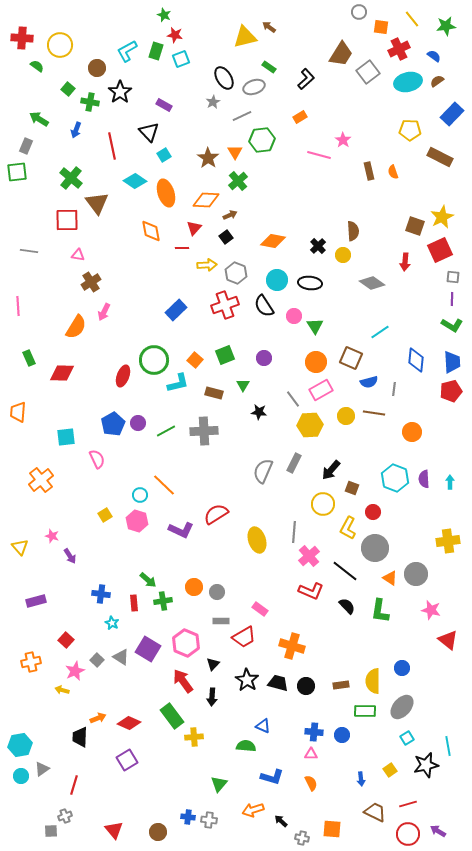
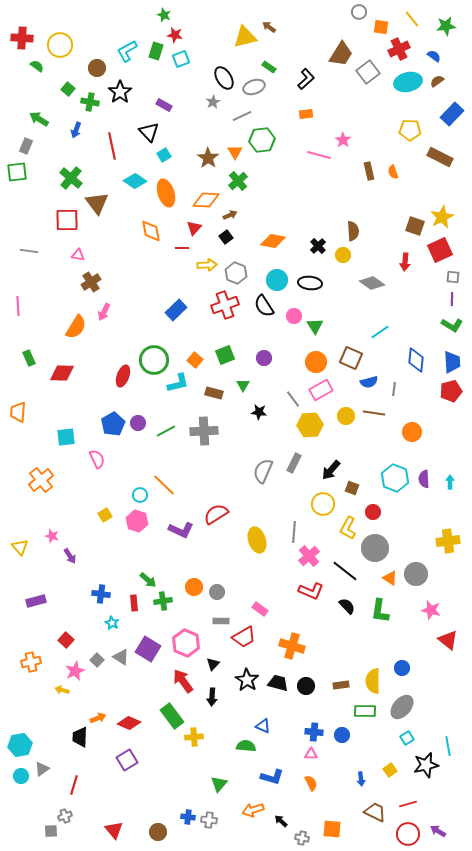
orange rectangle at (300, 117): moved 6 px right, 3 px up; rotated 24 degrees clockwise
